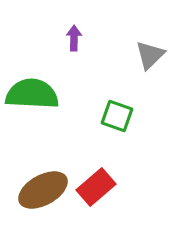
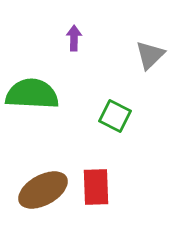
green square: moved 2 px left; rotated 8 degrees clockwise
red rectangle: rotated 51 degrees counterclockwise
